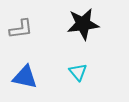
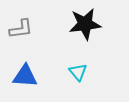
black star: moved 2 px right
blue triangle: moved 1 px up; rotated 8 degrees counterclockwise
